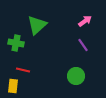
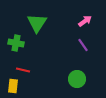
green triangle: moved 2 px up; rotated 15 degrees counterclockwise
green circle: moved 1 px right, 3 px down
